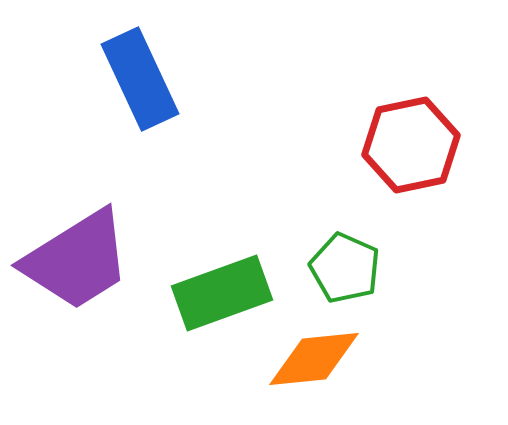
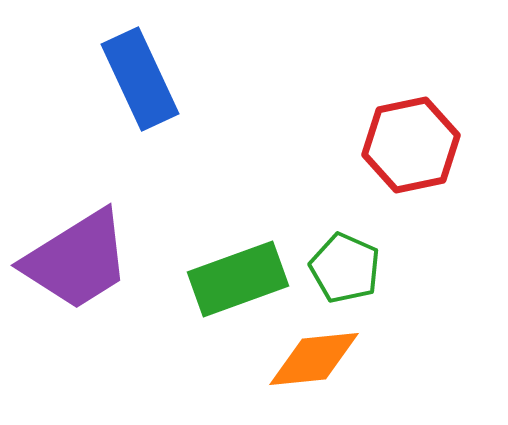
green rectangle: moved 16 px right, 14 px up
